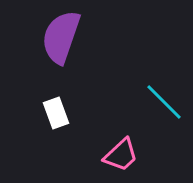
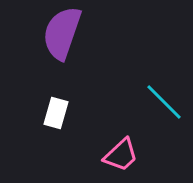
purple semicircle: moved 1 px right, 4 px up
white rectangle: rotated 36 degrees clockwise
